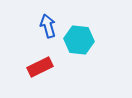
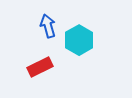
cyan hexagon: rotated 24 degrees clockwise
